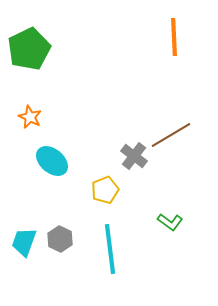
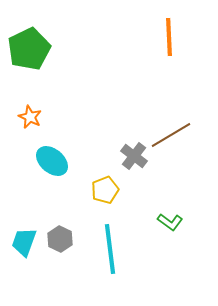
orange line: moved 5 px left
